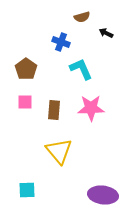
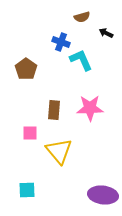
cyan L-shape: moved 9 px up
pink square: moved 5 px right, 31 px down
pink star: moved 1 px left
